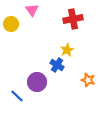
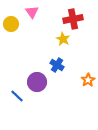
pink triangle: moved 2 px down
yellow star: moved 4 px left, 11 px up; rotated 16 degrees counterclockwise
orange star: rotated 24 degrees clockwise
